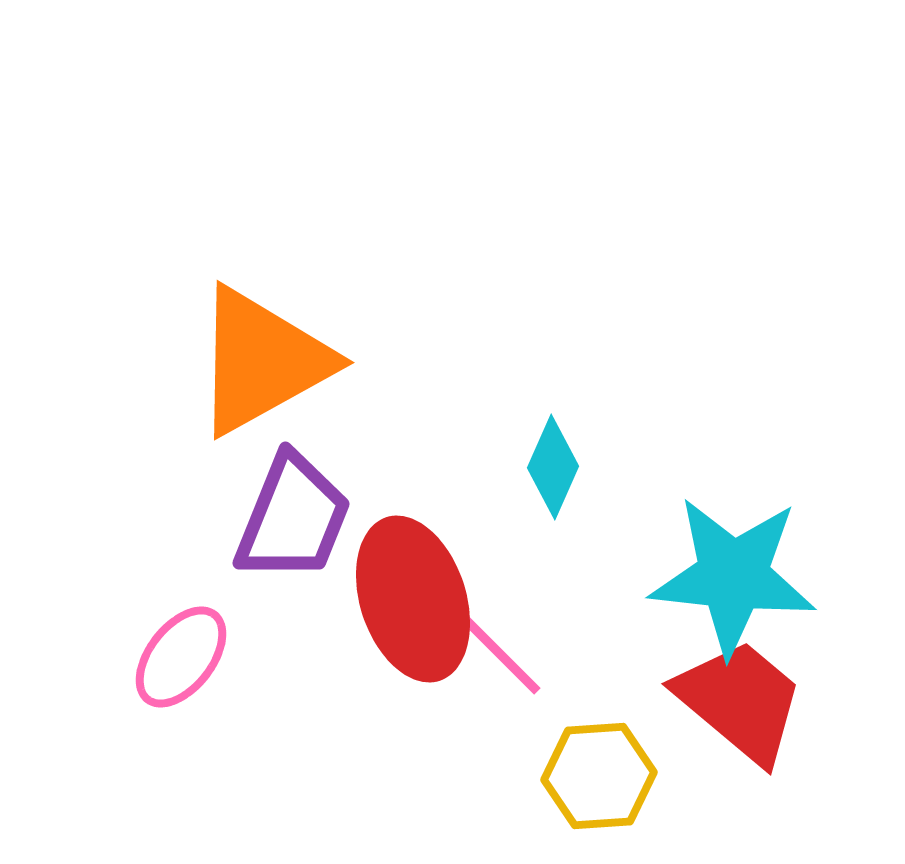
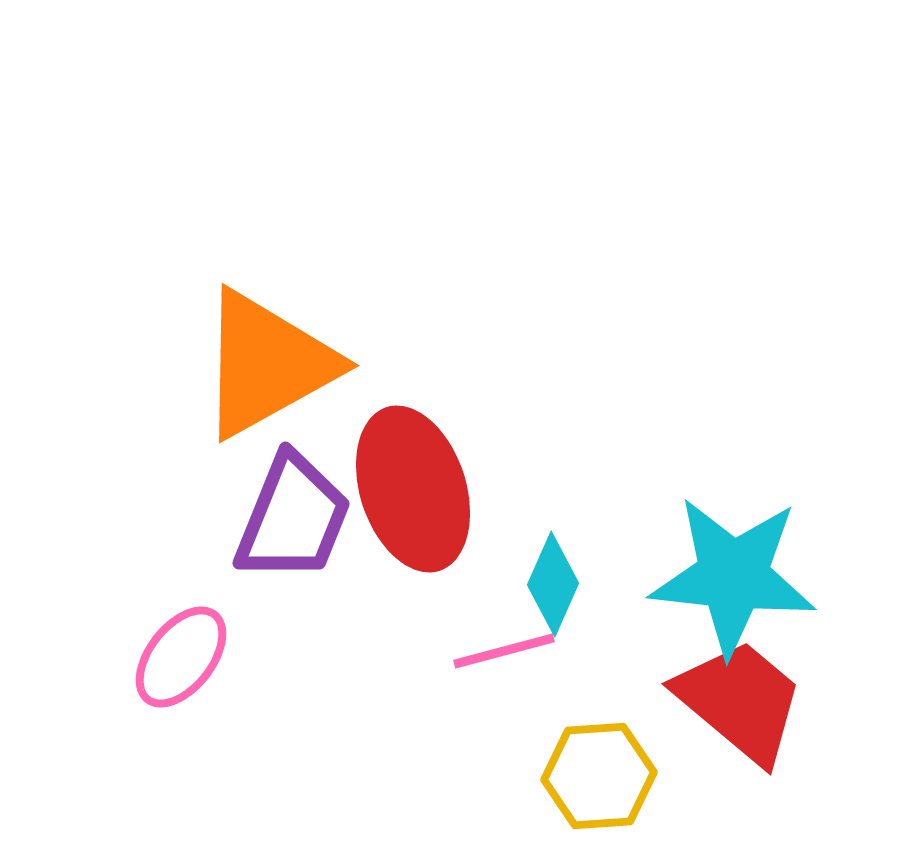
orange triangle: moved 5 px right, 3 px down
cyan diamond: moved 117 px down
red ellipse: moved 110 px up
pink line: moved 3 px right, 4 px up; rotated 60 degrees counterclockwise
